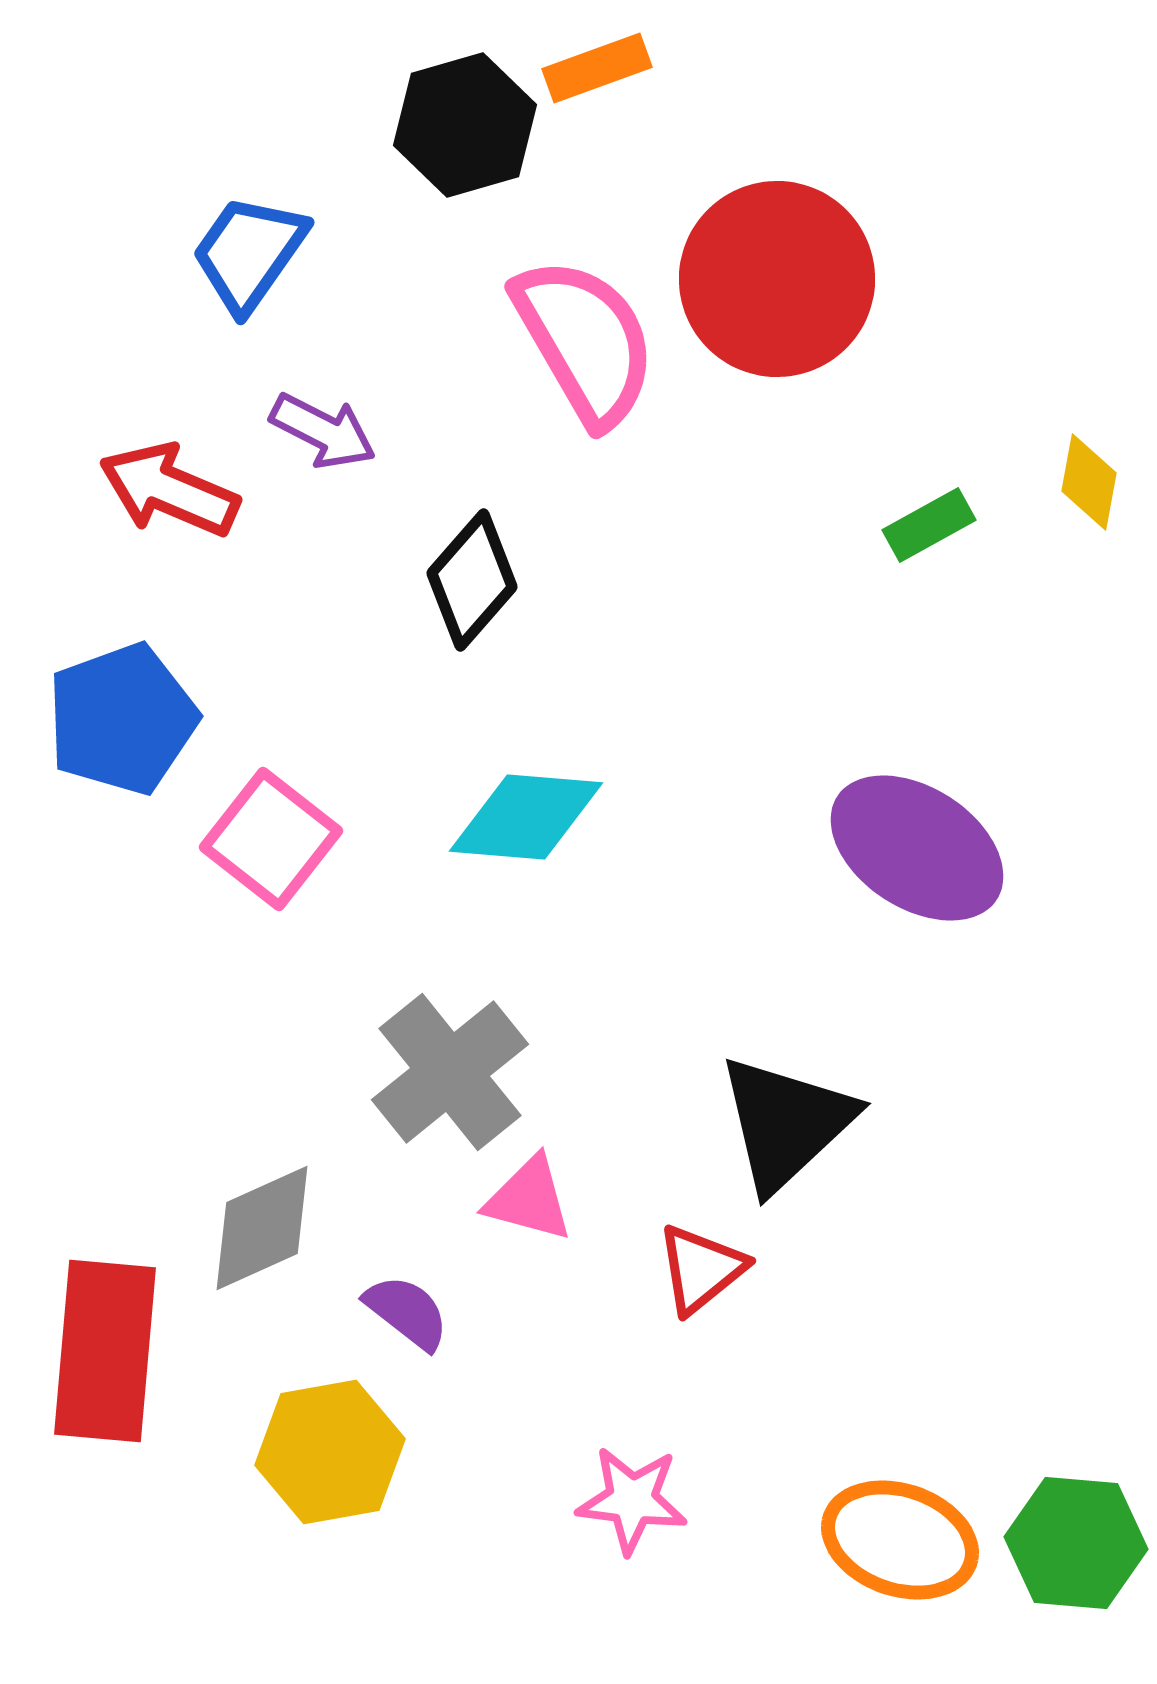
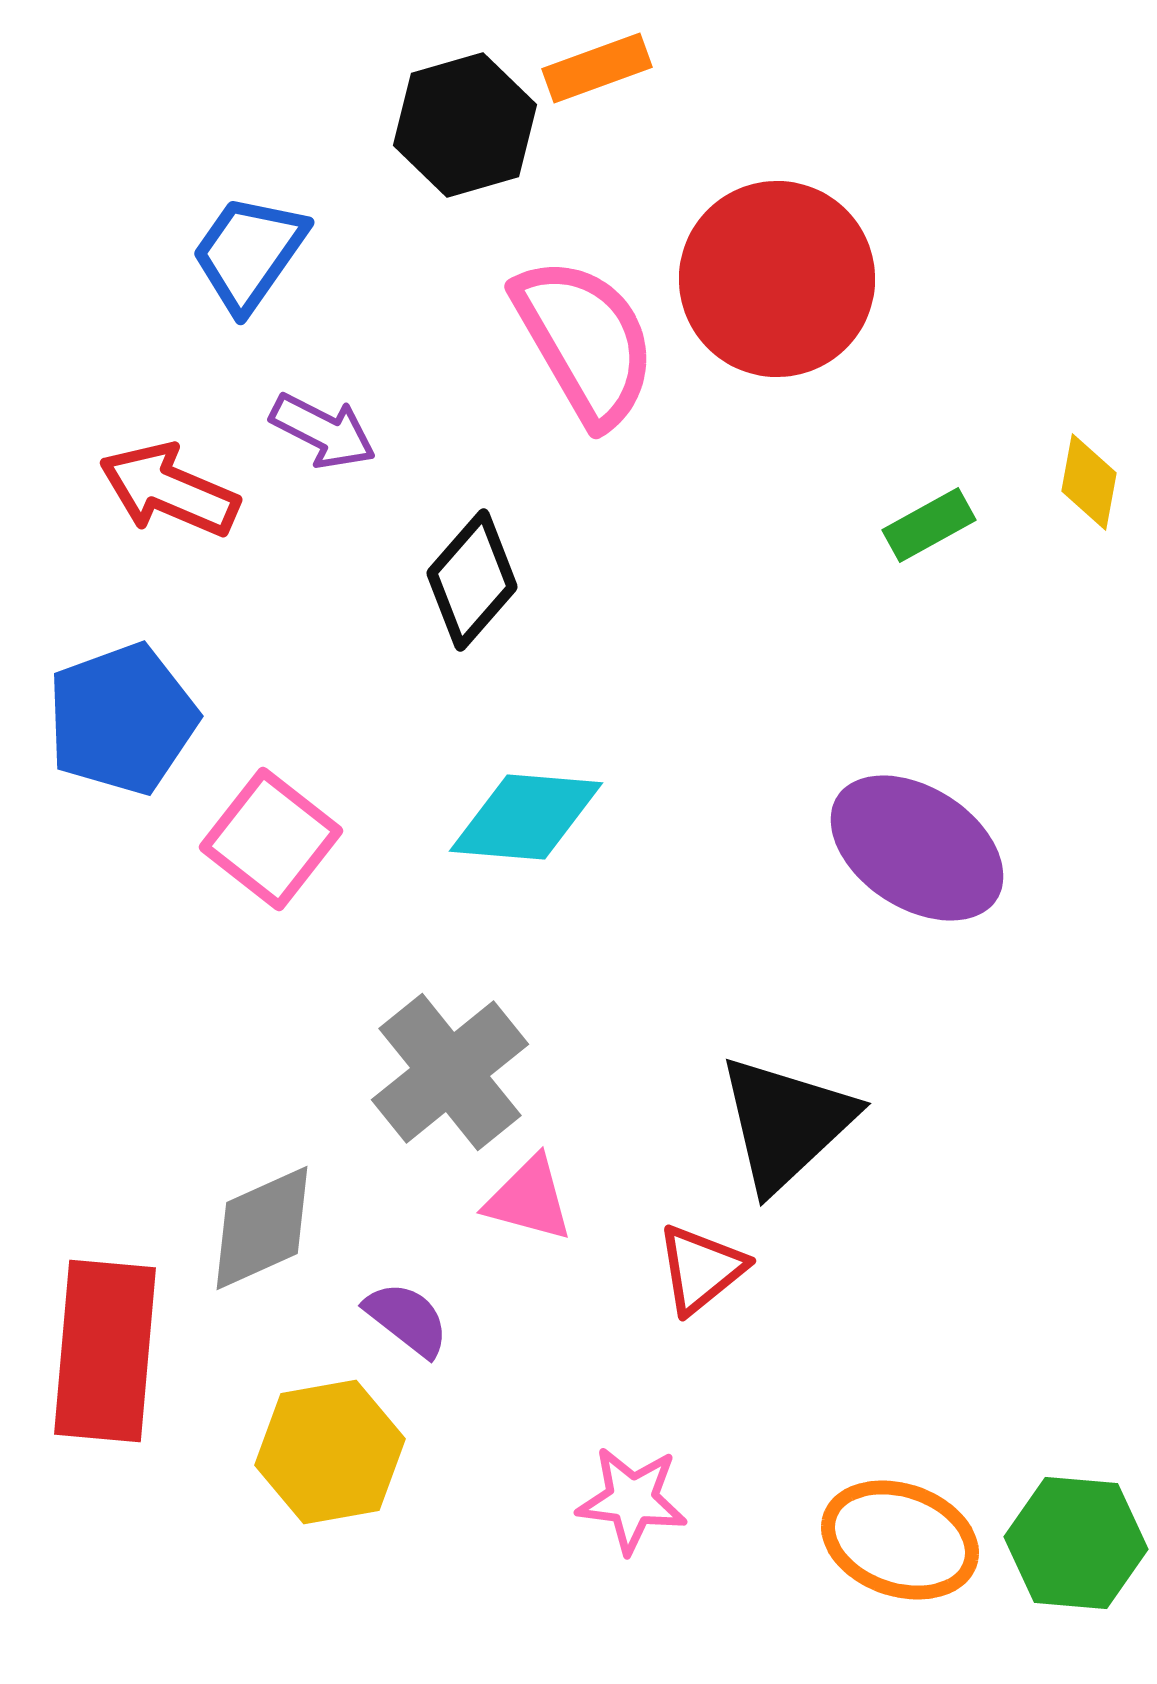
purple semicircle: moved 7 px down
